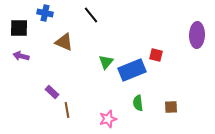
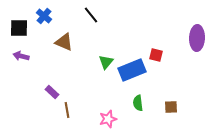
blue cross: moved 1 px left, 3 px down; rotated 28 degrees clockwise
purple ellipse: moved 3 px down
